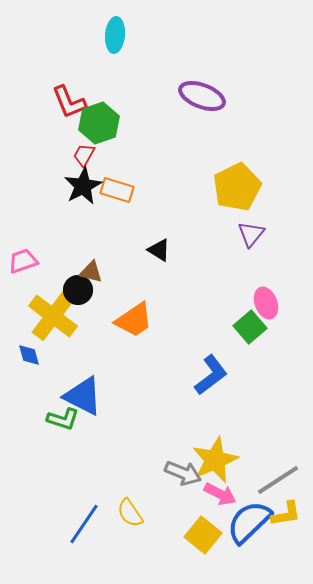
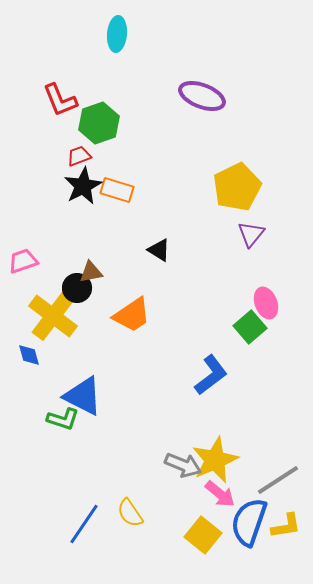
cyan ellipse: moved 2 px right, 1 px up
red L-shape: moved 9 px left, 2 px up
red trapezoid: moved 5 px left, 1 px down; rotated 40 degrees clockwise
brown triangle: rotated 25 degrees counterclockwise
black circle: moved 1 px left, 2 px up
orange trapezoid: moved 2 px left, 5 px up
gray arrow: moved 8 px up
pink arrow: rotated 12 degrees clockwise
yellow L-shape: moved 12 px down
blue semicircle: rotated 27 degrees counterclockwise
